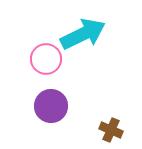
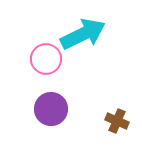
purple circle: moved 3 px down
brown cross: moved 6 px right, 9 px up
